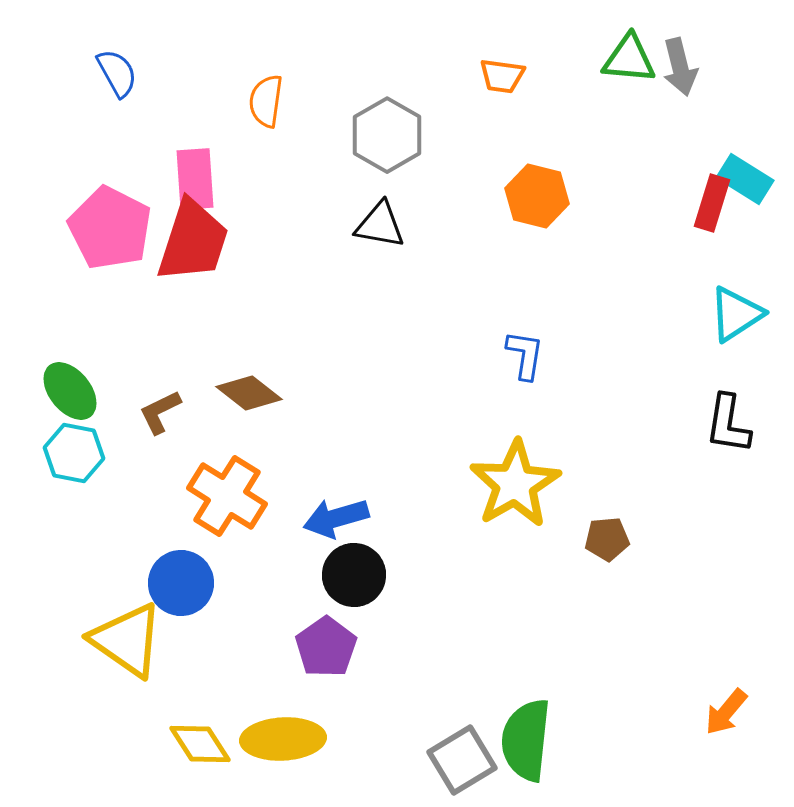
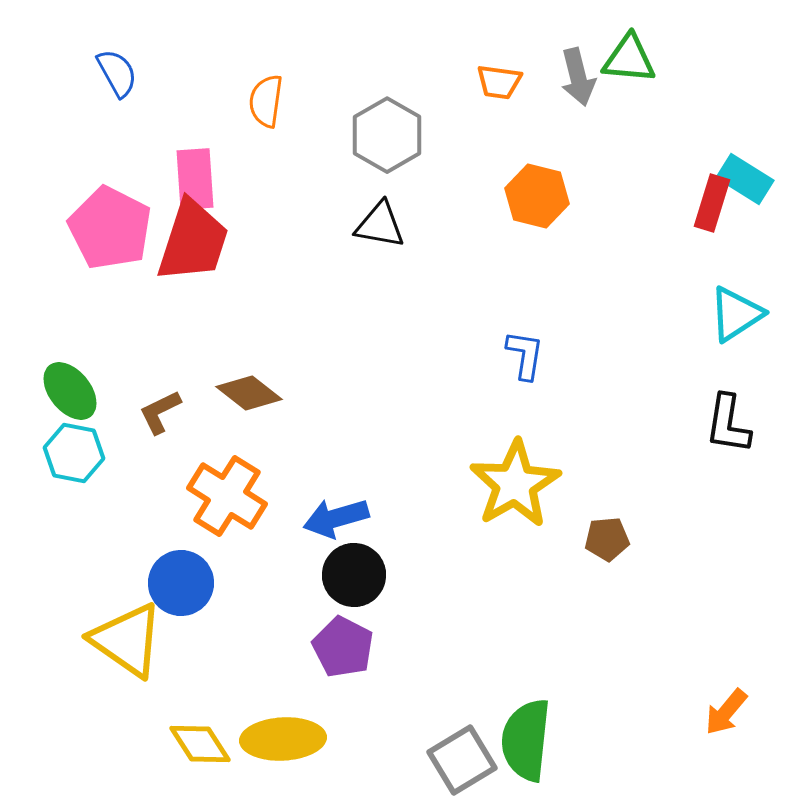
gray arrow: moved 102 px left, 10 px down
orange trapezoid: moved 3 px left, 6 px down
purple pentagon: moved 17 px right; rotated 10 degrees counterclockwise
